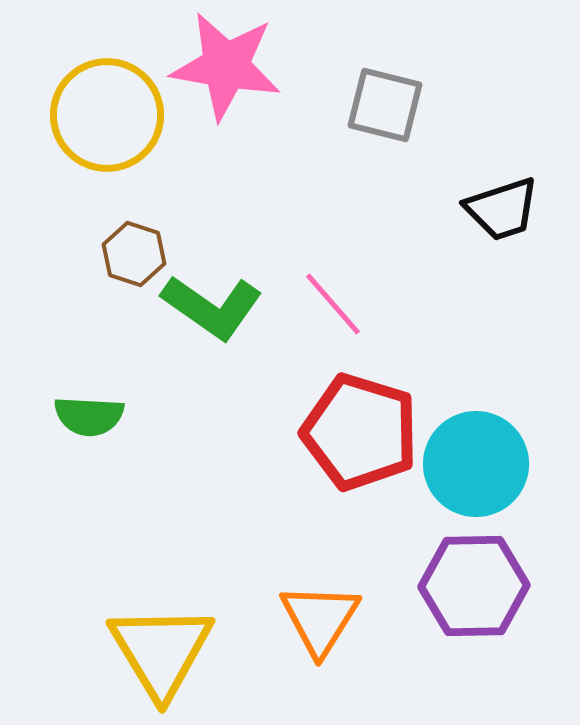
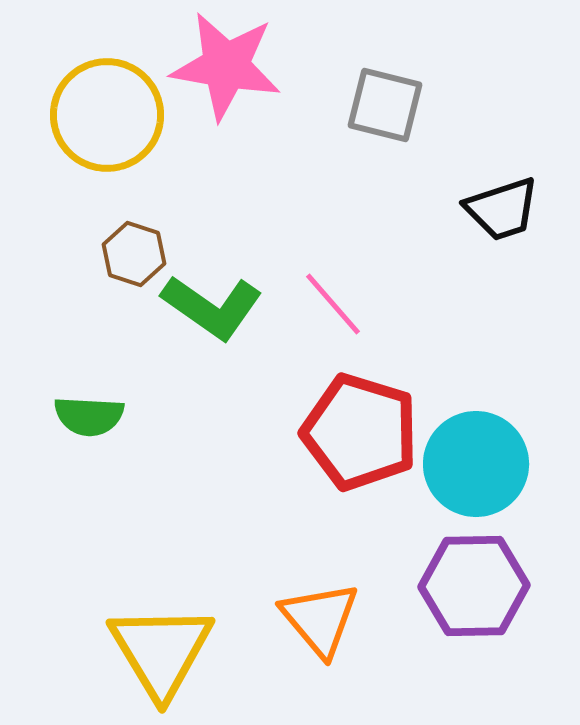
orange triangle: rotated 12 degrees counterclockwise
